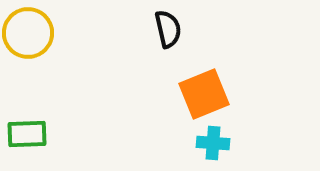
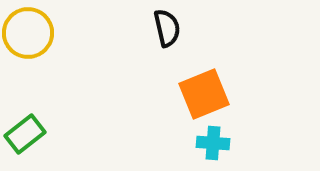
black semicircle: moved 1 px left, 1 px up
green rectangle: moved 2 px left; rotated 36 degrees counterclockwise
